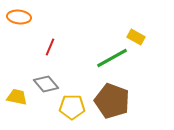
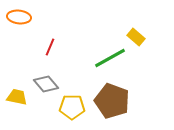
yellow rectangle: rotated 12 degrees clockwise
green line: moved 2 px left
